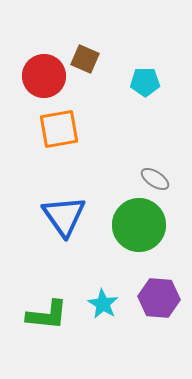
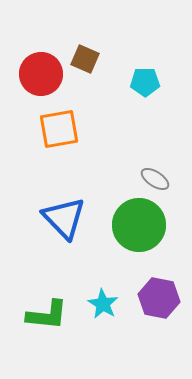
red circle: moved 3 px left, 2 px up
blue triangle: moved 2 px down; rotated 9 degrees counterclockwise
purple hexagon: rotated 6 degrees clockwise
